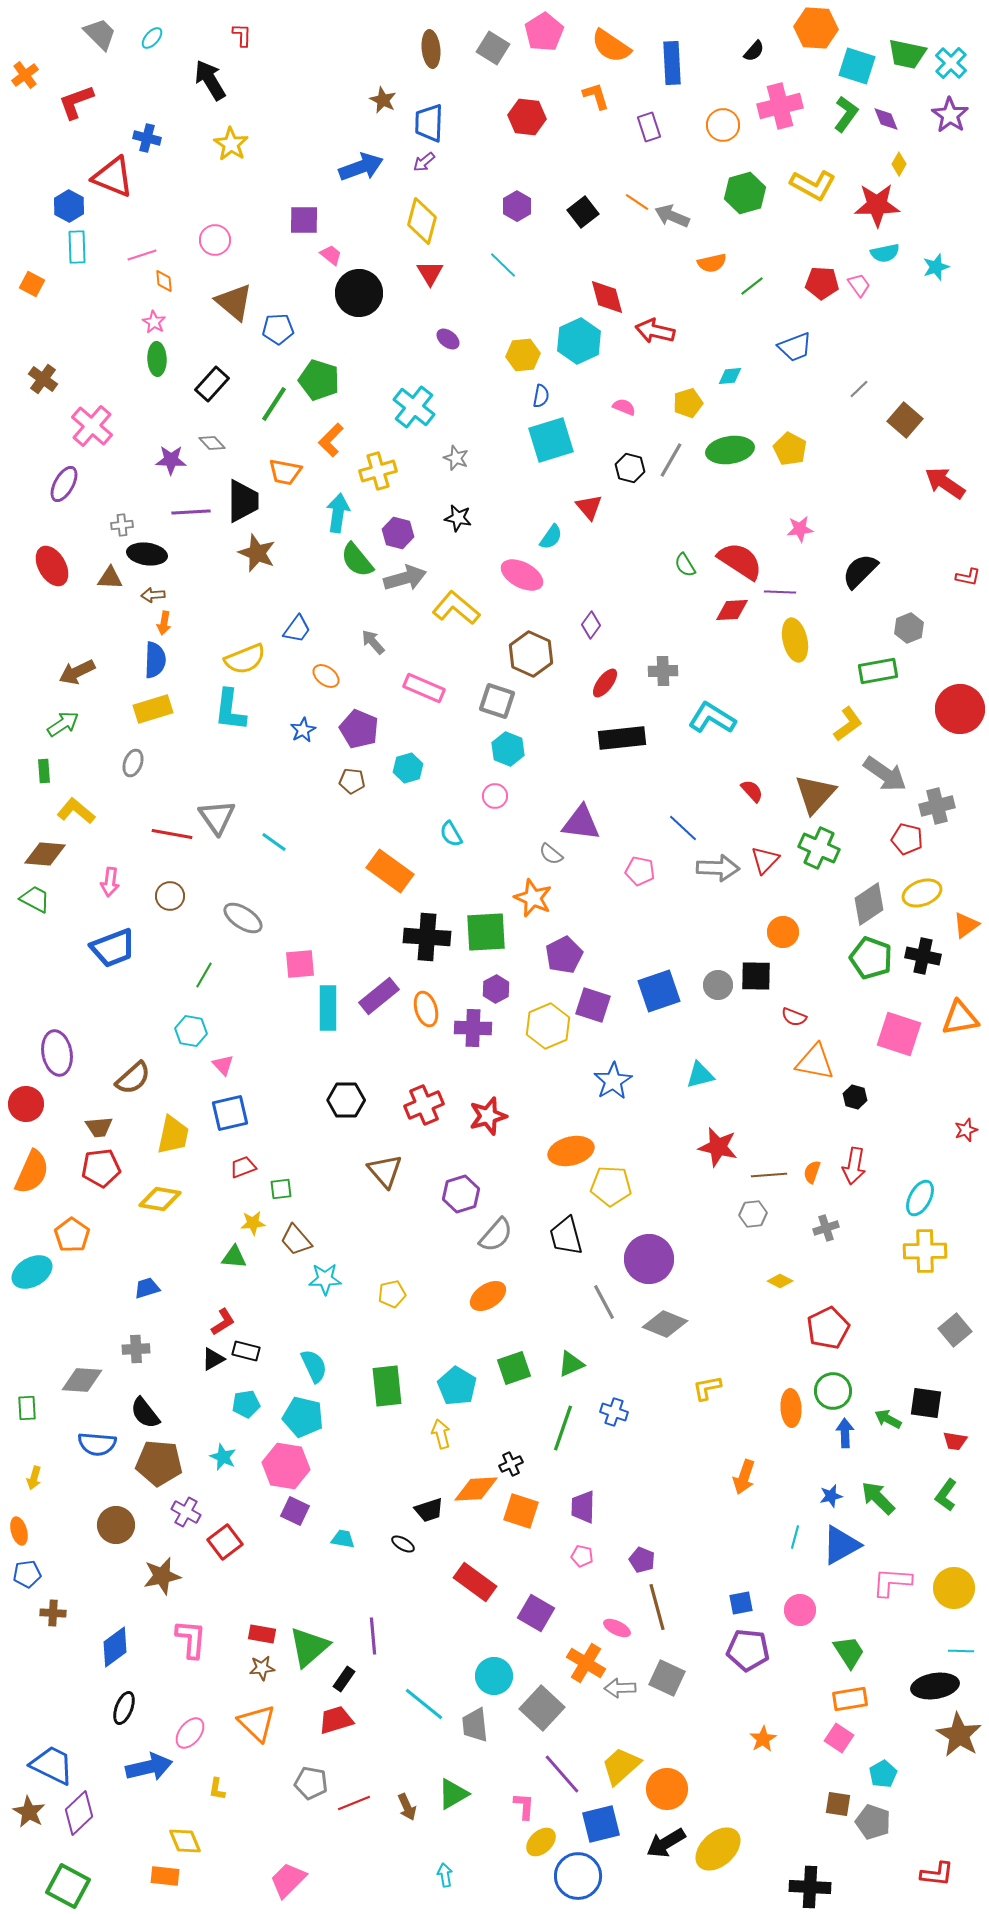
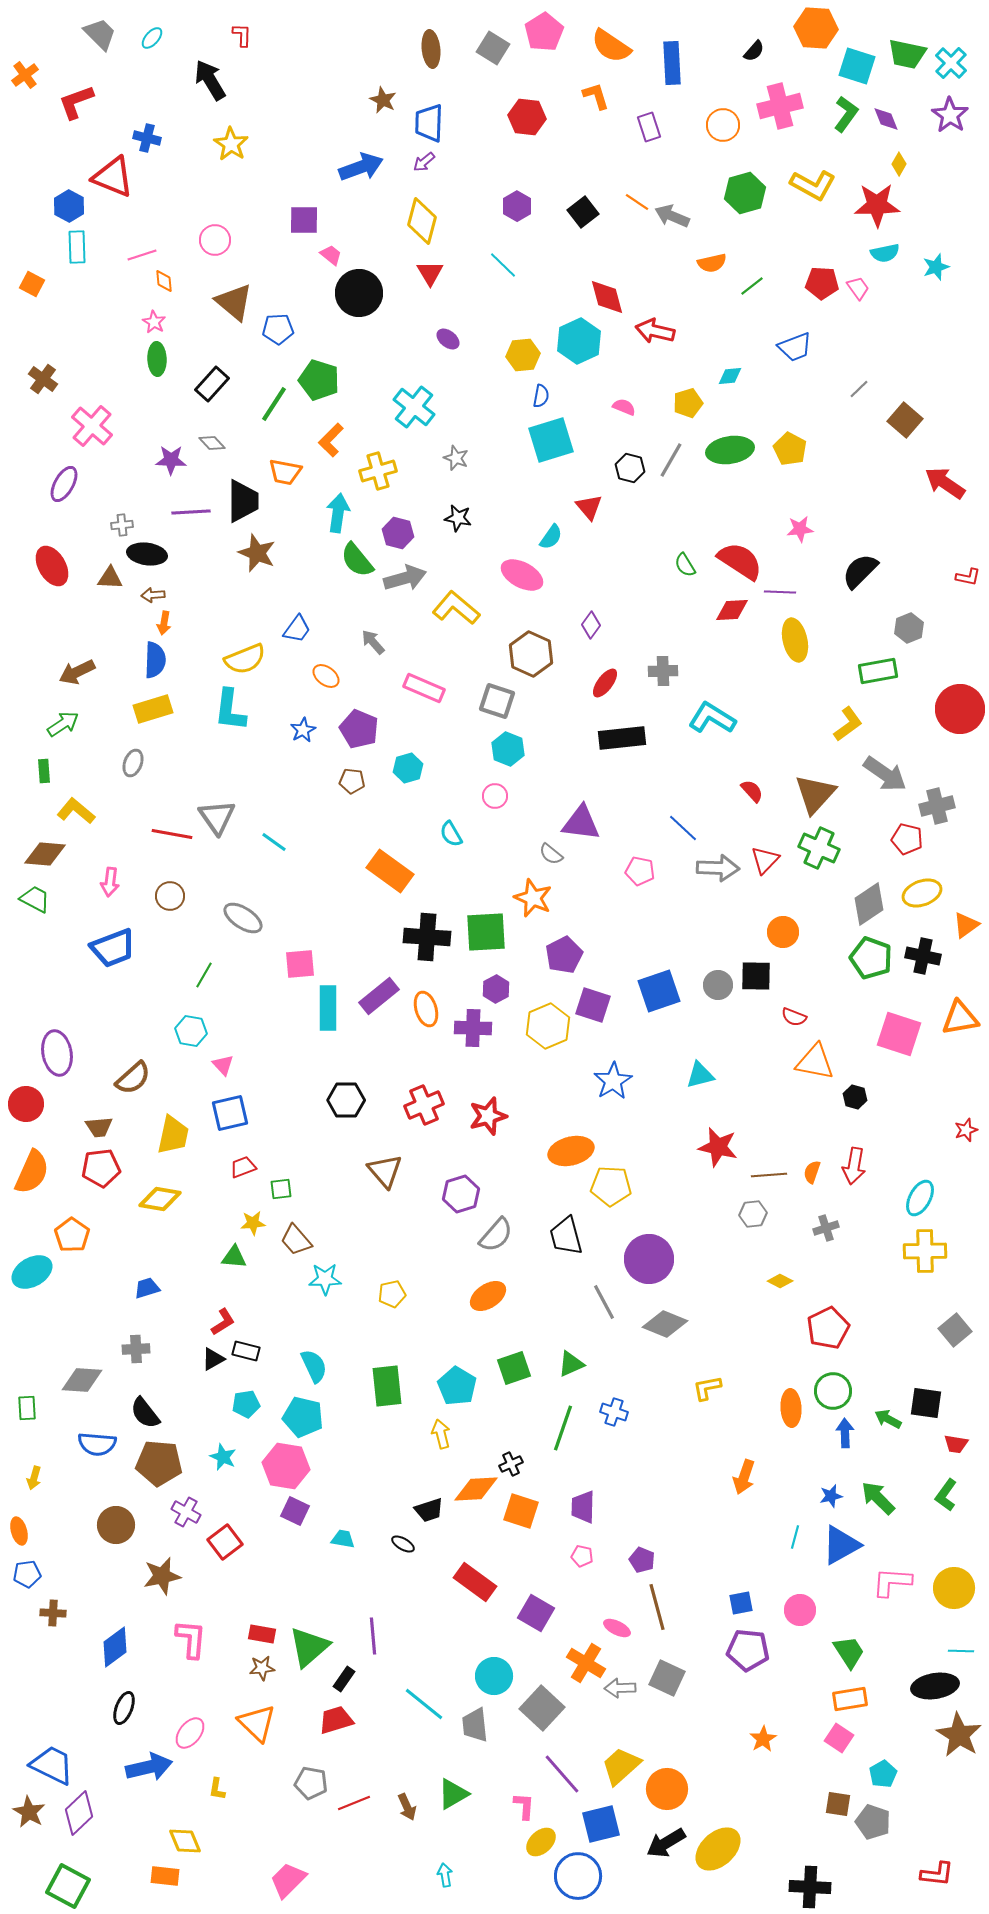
pink trapezoid at (859, 285): moved 1 px left, 3 px down
red trapezoid at (955, 1441): moved 1 px right, 3 px down
